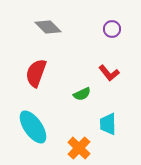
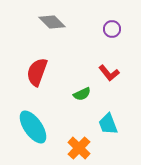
gray diamond: moved 4 px right, 5 px up
red semicircle: moved 1 px right, 1 px up
cyan trapezoid: rotated 20 degrees counterclockwise
